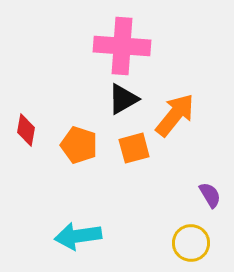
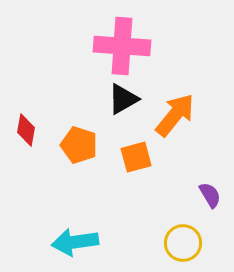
orange square: moved 2 px right, 9 px down
cyan arrow: moved 3 px left, 6 px down
yellow circle: moved 8 px left
